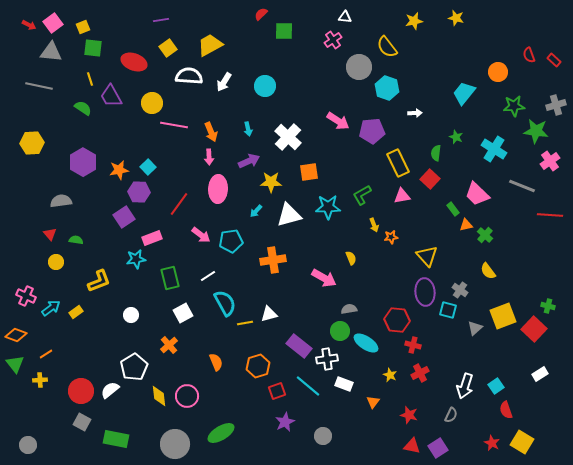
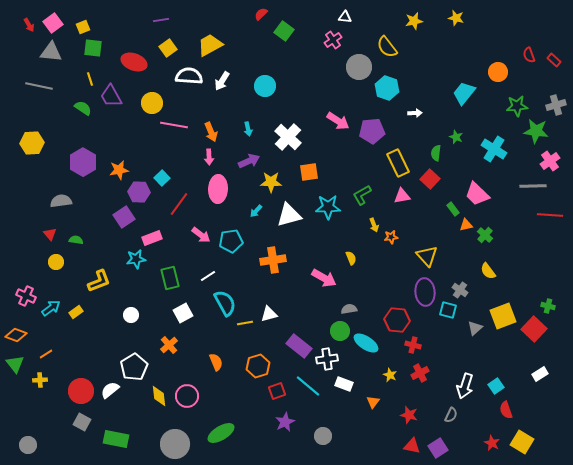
red arrow at (29, 25): rotated 32 degrees clockwise
green square at (284, 31): rotated 36 degrees clockwise
white arrow at (224, 82): moved 2 px left, 1 px up
green star at (514, 106): moved 3 px right
cyan square at (148, 167): moved 14 px right, 11 px down
gray line at (522, 186): moved 11 px right; rotated 24 degrees counterclockwise
